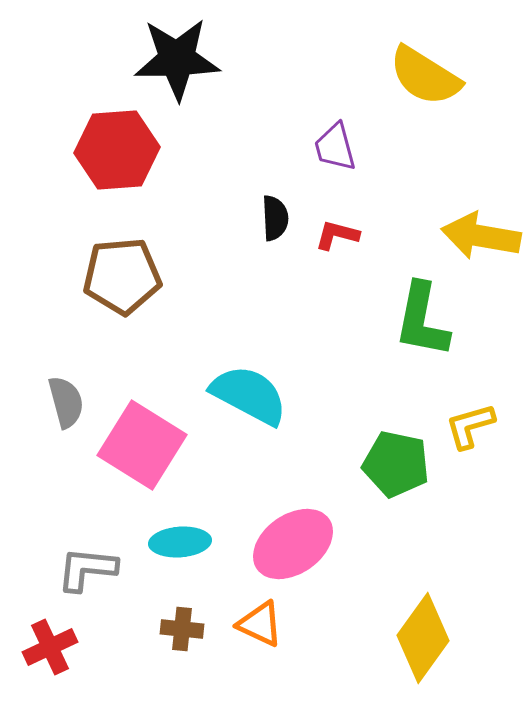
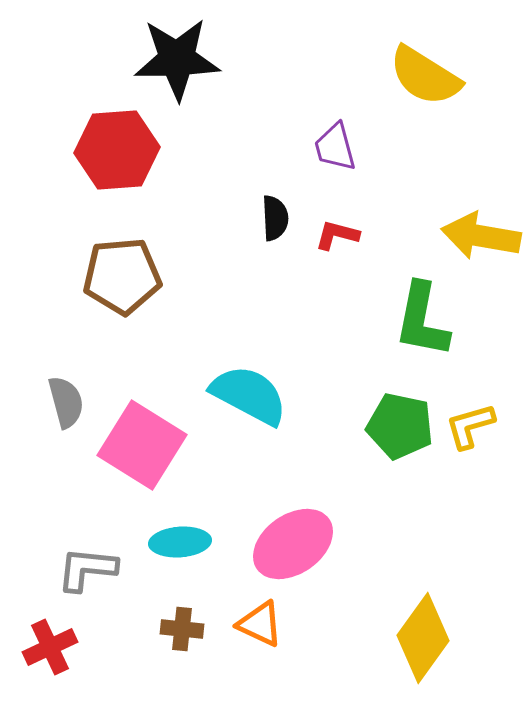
green pentagon: moved 4 px right, 38 px up
